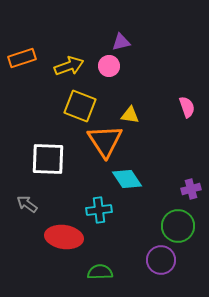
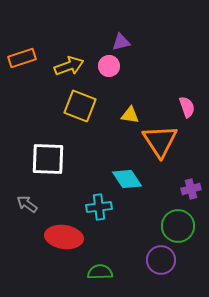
orange triangle: moved 55 px right
cyan cross: moved 3 px up
